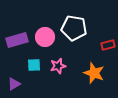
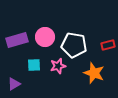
white pentagon: moved 17 px down
